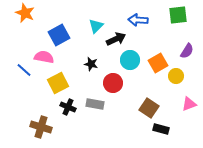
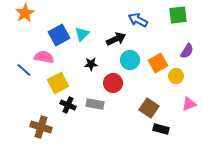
orange star: rotated 18 degrees clockwise
blue arrow: rotated 24 degrees clockwise
cyan triangle: moved 14 px left, 8 px down
black star: rotated 16 degrees counterclockwise
black cross: moved 2 px up
